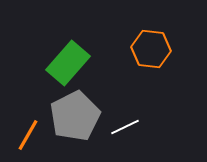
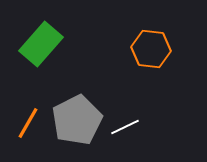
green rectangle: moved 27 px left, 19 px up
gray pentagon: moved 2 px right, 4 px down
orange line: moved 12 px up
